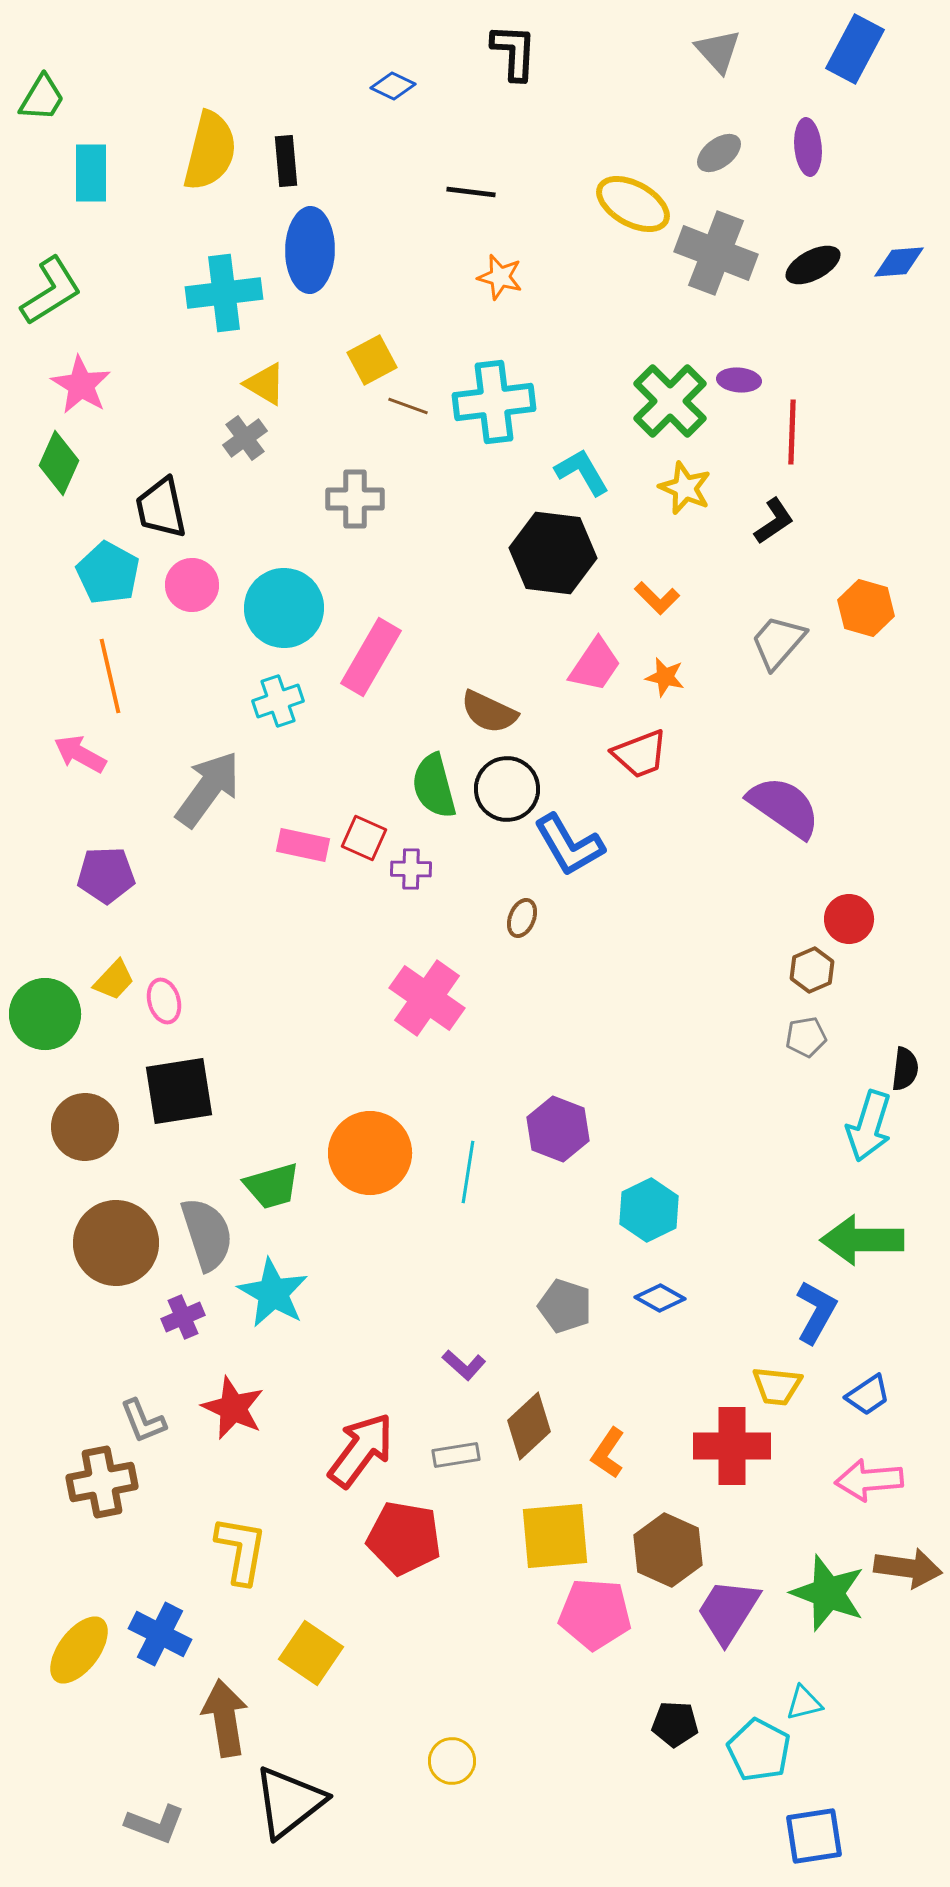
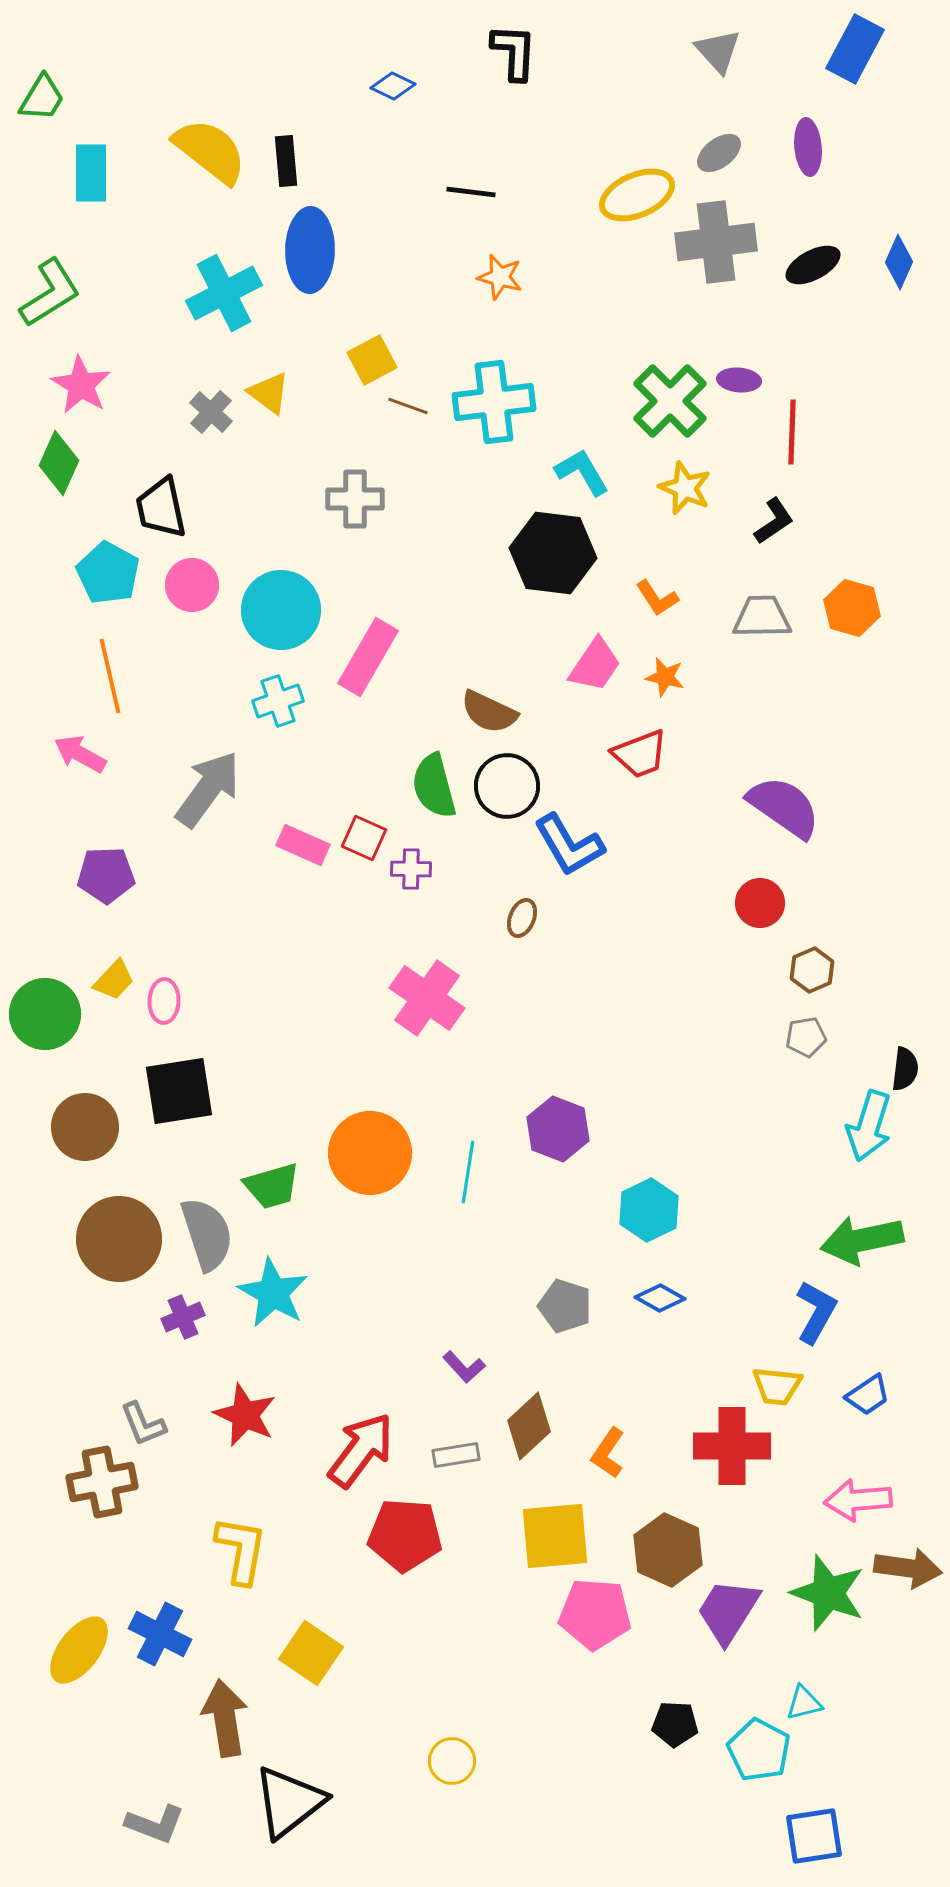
yellow semicircle at (210, 151): rotated 66 degrees counterclockwise
yellow ellipse at (633, 204): moved 4 px right, 9 px up; rotated 52 degrees counterclockwise
gray cross at (716, 253): moved 11 px up; rotated 28 degrees counterclockwise
blue diamond at (899, 262): rotated 62 degrees counterclockwise
green L-shape at (51, 291): moved 1 px left, 2 px down
cyan cross at (224, 293): rotated 20 degrees counterclockwise
yellow triangle at (265, 384): moved 4 px right, 9 px down; rotated 6 degrees clockwise
gray cross at (245, 438): moved 34 px left, 26 px up; rotated 12 degrees counterclockwise
orange L-shape at (657, 598): rotated 12 degrees clockwise
cyan circle at (284, 608): moved 3 px left, 2 px down
orange hexagon at (866, 608): moved 14 px left
gray trapezoid at (778, 642): moved 16 px left, 25 px up; rotated 48 degrees clockwise
pink rectangle at (371, 657): moved 3 px left
black circle at (507, 789): moved 3 px up
pink rectangle at (303, 845): rotated 12 degrees clockwise
red circle at (849, 919): moved 89 px left, 16 px up
pink ellipse at (164, 1001): rotated 18 degrees clockwise
green arrow at (862, 1240): rotated 12 degrees counterclockwise
brown circle at (116, 1243): moved 3 px right, 4 px up
purple L-shape at (464, 1365): moved 2 px down; rotated 6 degrees clockwise
red star at (233, 1408): moved 12 px right, 7 px down
gray L-shape at (143, 1421): moved 3 px down
pink arrow at (869, 1480): moved 11 px left, 20 px down
red pentagon at (404, 1538): moved 1 px right, 3 px up; rotated 6 degrees counterclockwise
